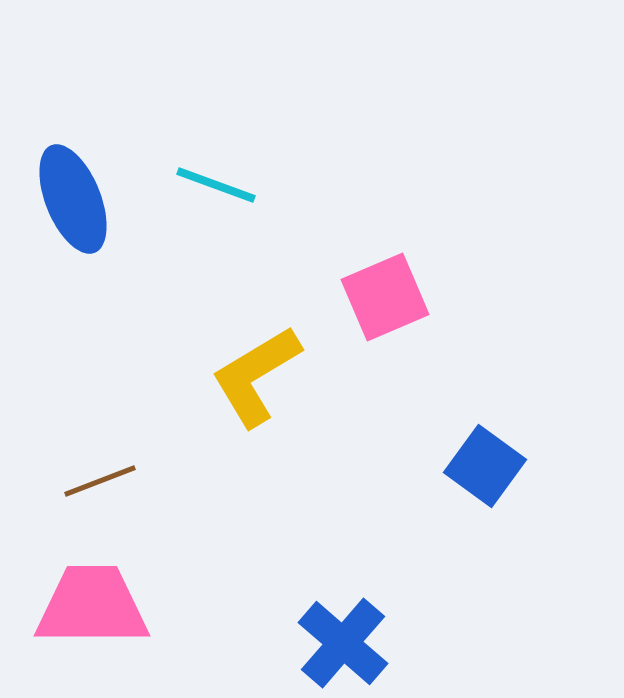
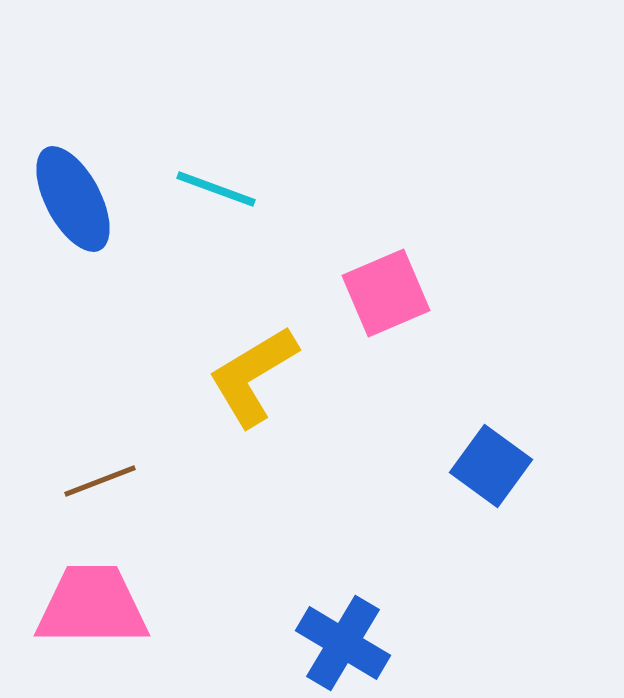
cyan line: moved 4 px down
blue ellipse: rotated 6 degrees counterclockwise
pink square: moved 1 px right, 4 px up
yellow L-shape: moved 3 px left
blue square: moved 6 px right
blue cross: rotated 10 degrees counterclockwise
